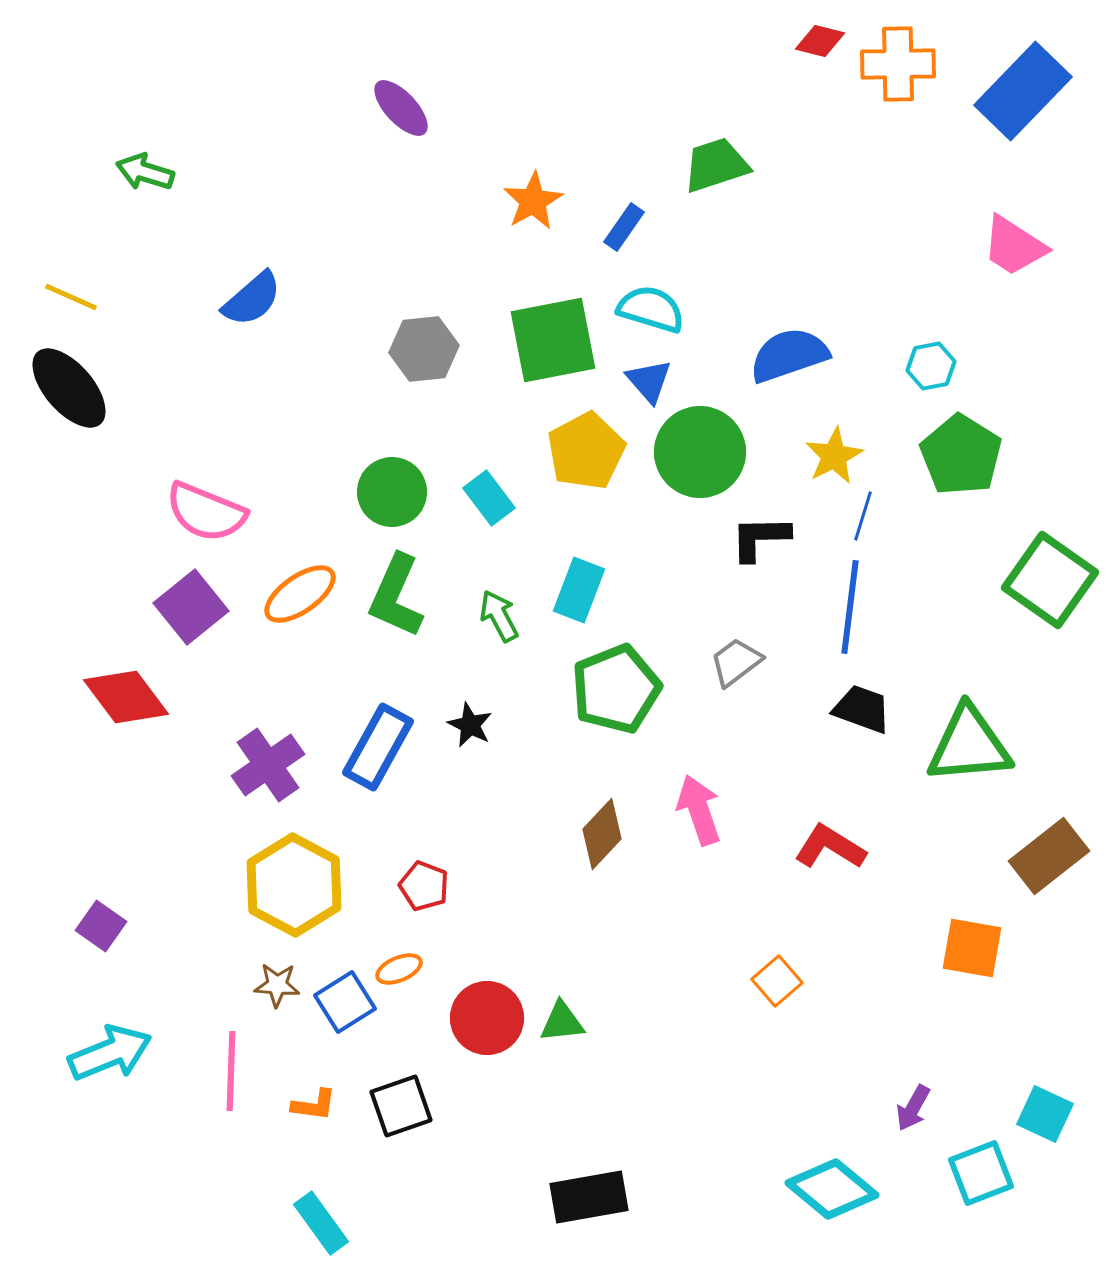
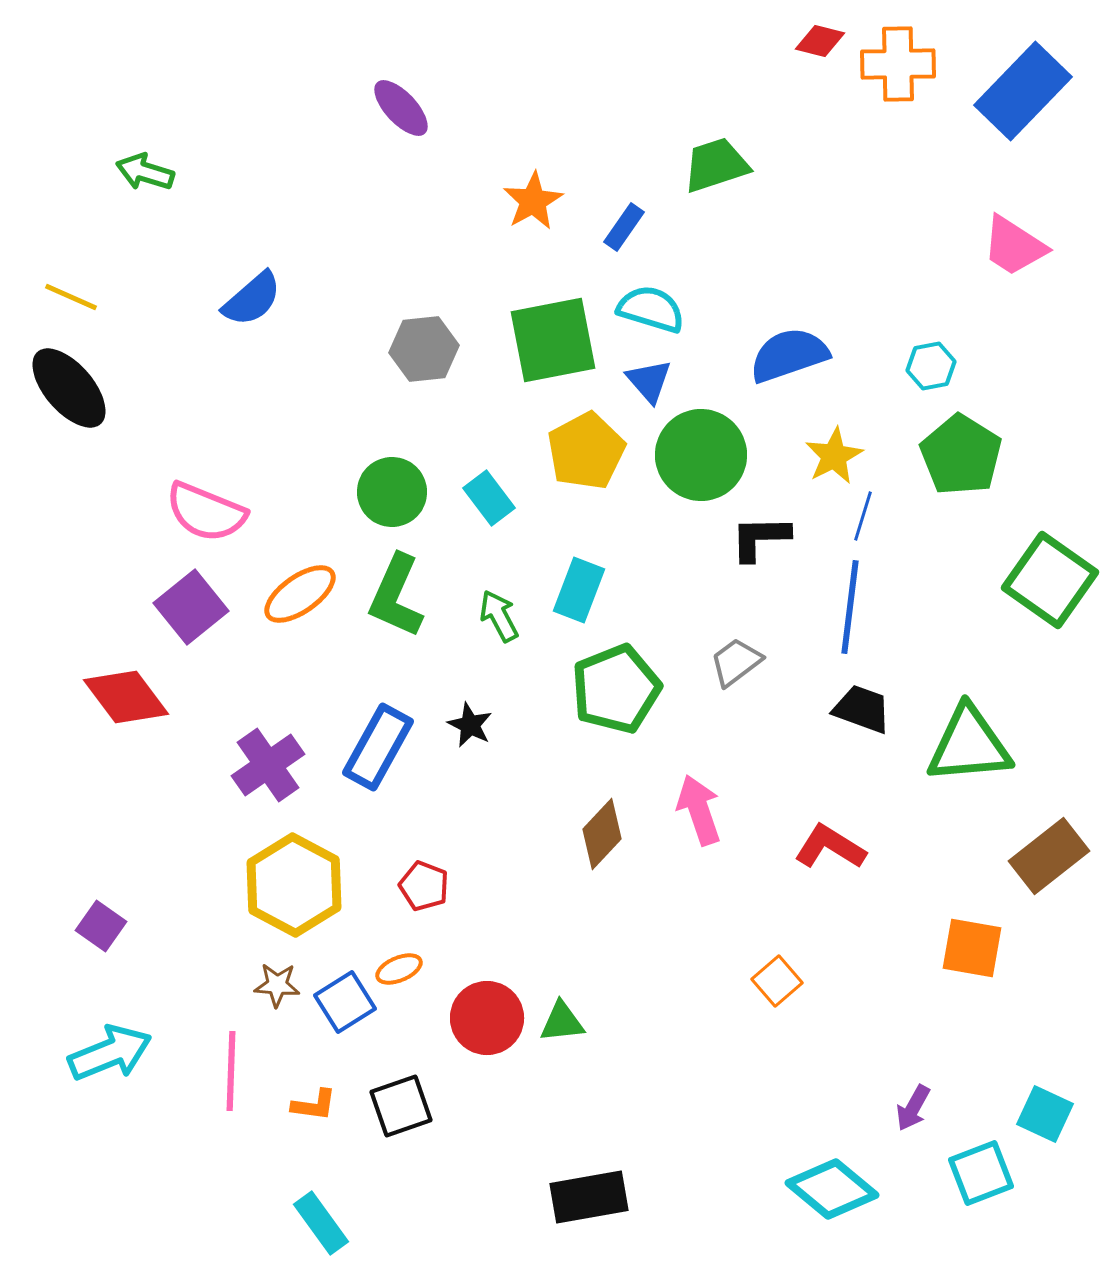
green circle at (700, 452): moved 1 px right, 3 px down
